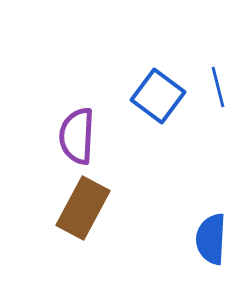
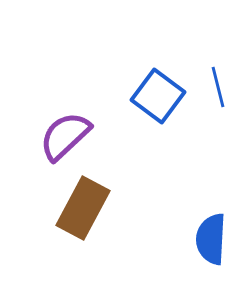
purple semicircle: moved 12 px left; rotated 44 degrees clockwise
